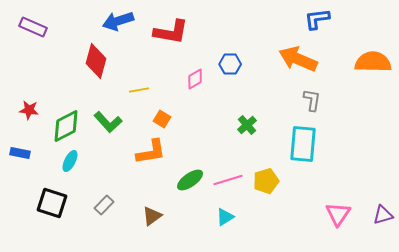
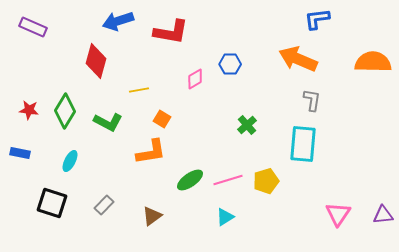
green L-shape: rotated 20 degrees counterclockwise
green diamond: moved 1 px left, 15 px up; rotated 32 degrees counterclockwise
purple triangle: rotated 10 degrees clockwise
